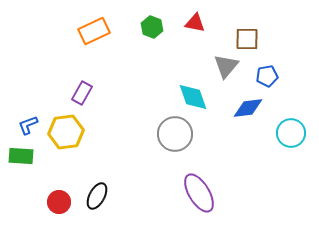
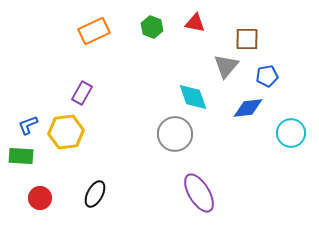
black ellipse: moved 2 px left, 2 px up
red circle: moved 19 px left, 4 px up
